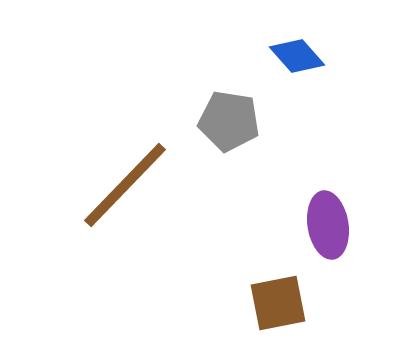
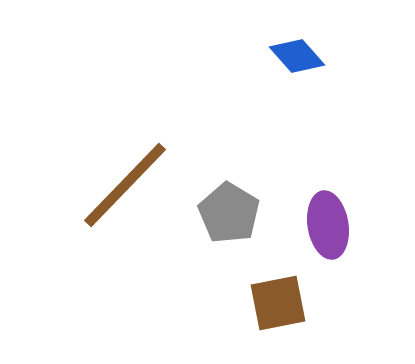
gray pentagon: moved 92 px down; rotated 22 degrees clockwise
